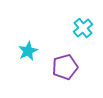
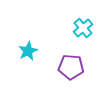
purple pentagon: moved 6 px right; rotated 20 degrees clockwise
